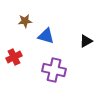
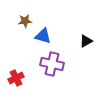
blue triangle: moved 3 px left
red cross: moved 2 px right, 21 px down
purple cross: moved 2 px left, 6 px up
